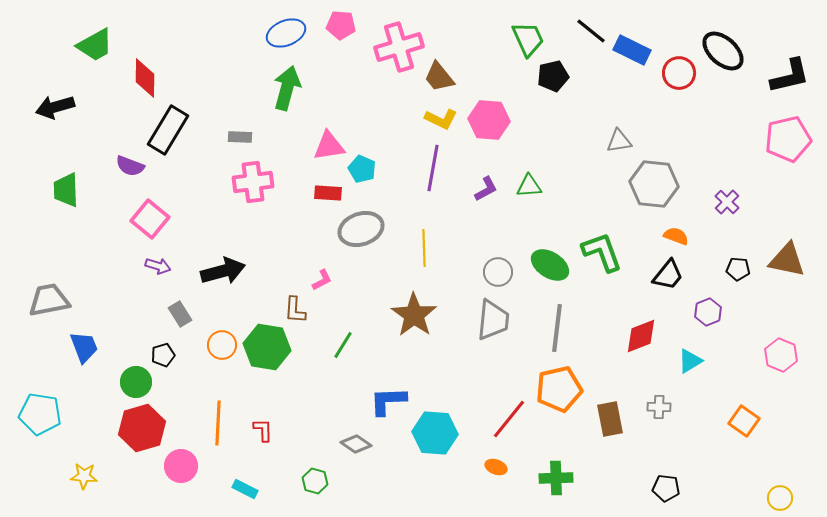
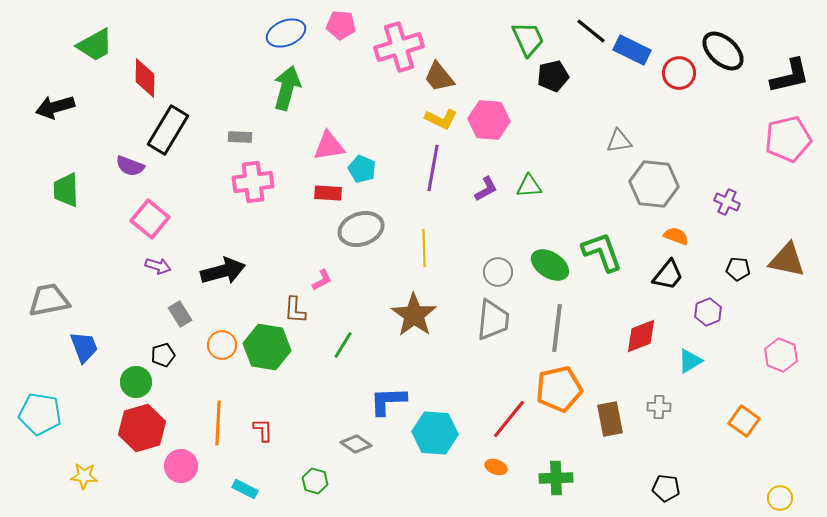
purple cross at (727, 202): rotated 20 degrees counterclockwise
